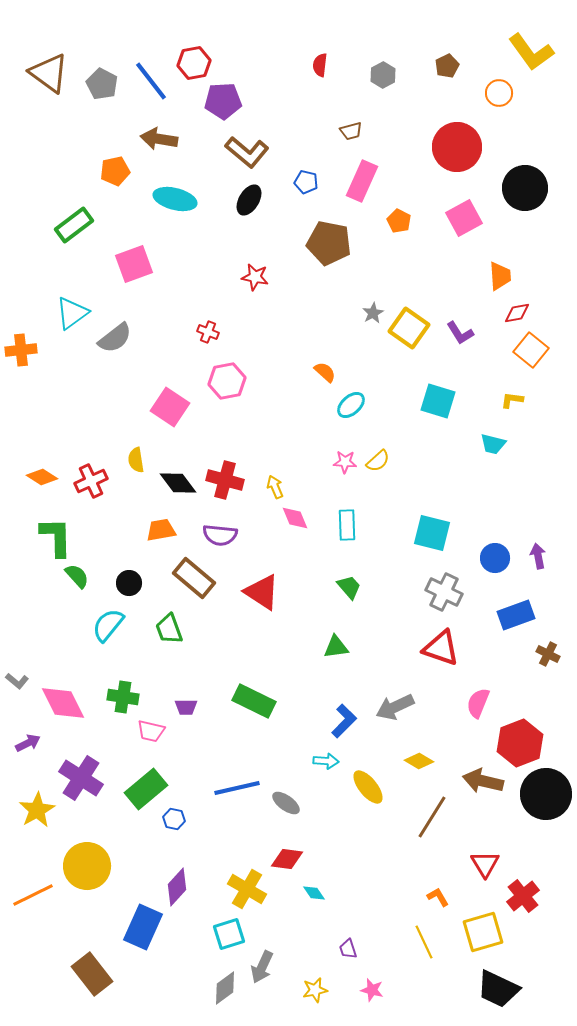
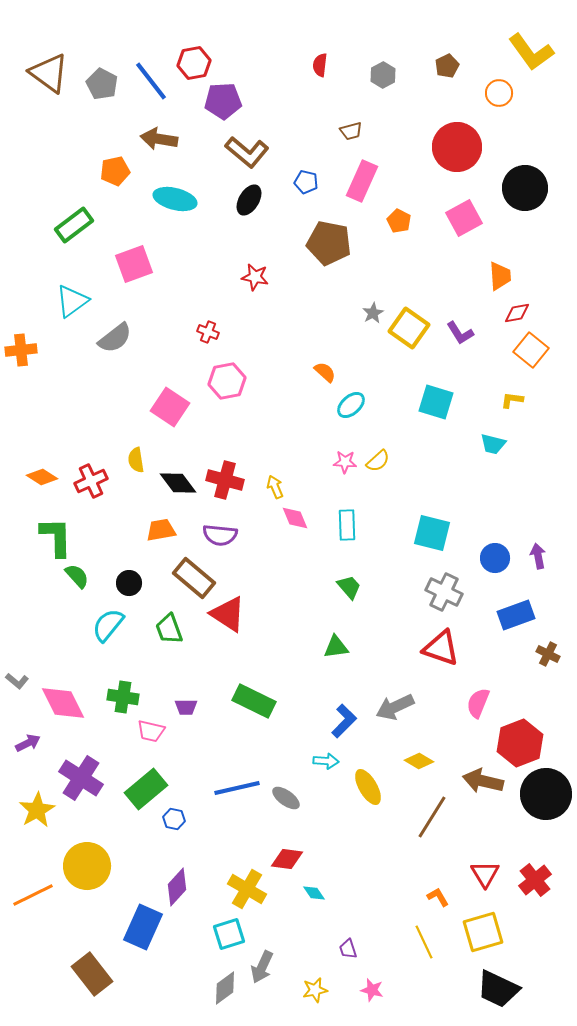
cyan triangle at (72, 313): moved 12 px up
cyan square at (438, 401): moved 2 px left, 1 px down
red triangle at (262, 592): moved 34 px left, 22 px down
yellow ellipse at (368, 787): rotated 9 degrees clockwise
gray ellipse at (286, 803): moved 5 px up
red triangle at (485, 864): moved 10 px down
red cross at (523, 896): moved 12 px right, 16 px up
